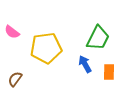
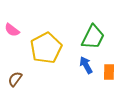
pink semicircle: moved 2 px up
green trapezoid: moved 5 px left, 1 px up
yellow pentagon: rotated 20 degrees counterclockwise
blue arrow: moved 1 px right, 1 px down
